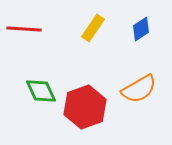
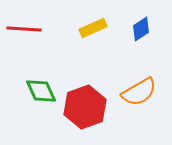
yellow rectangle: rotated 32 degrees clockwise
orange semicircle: moved 3 px down
